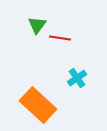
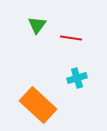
red line: moved 11 px right
cyan cross: rotated 18 degrees clockwise
